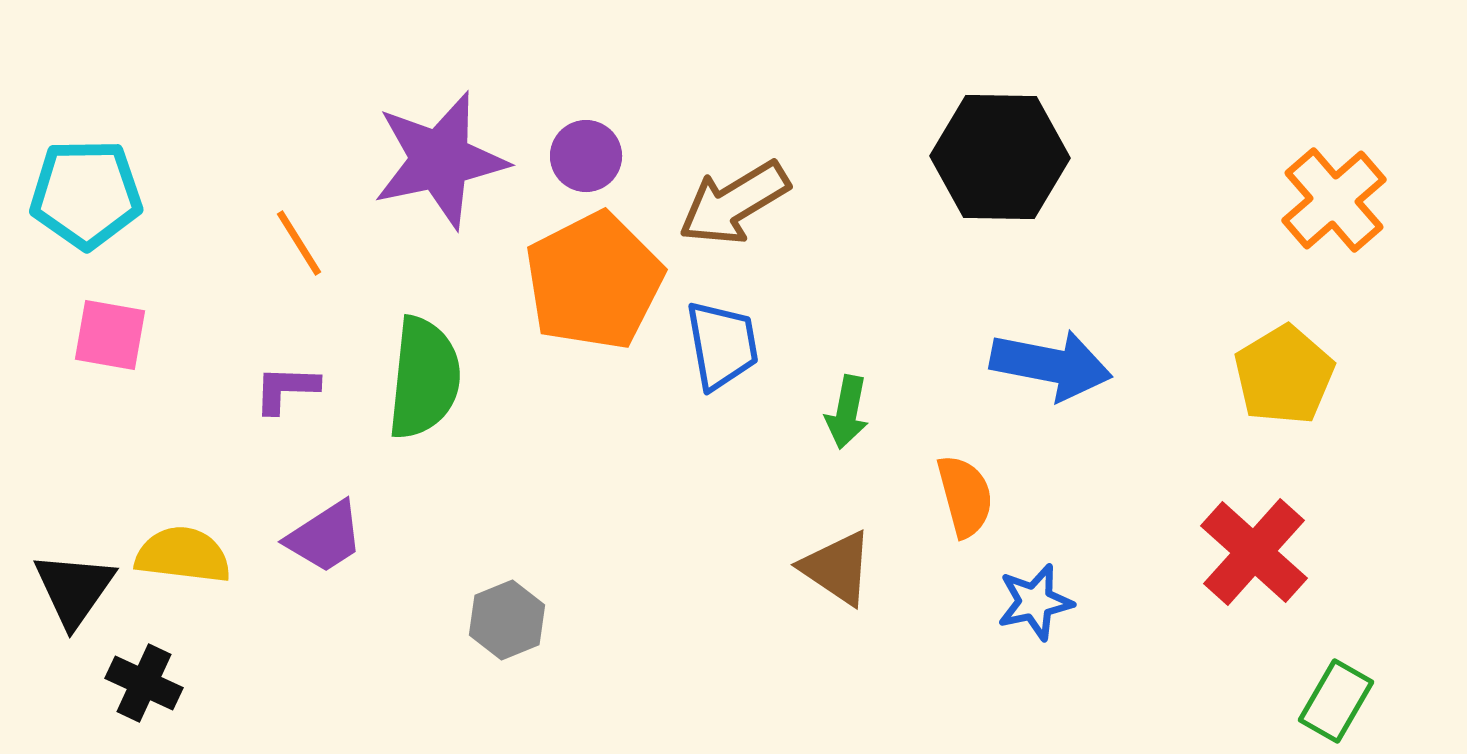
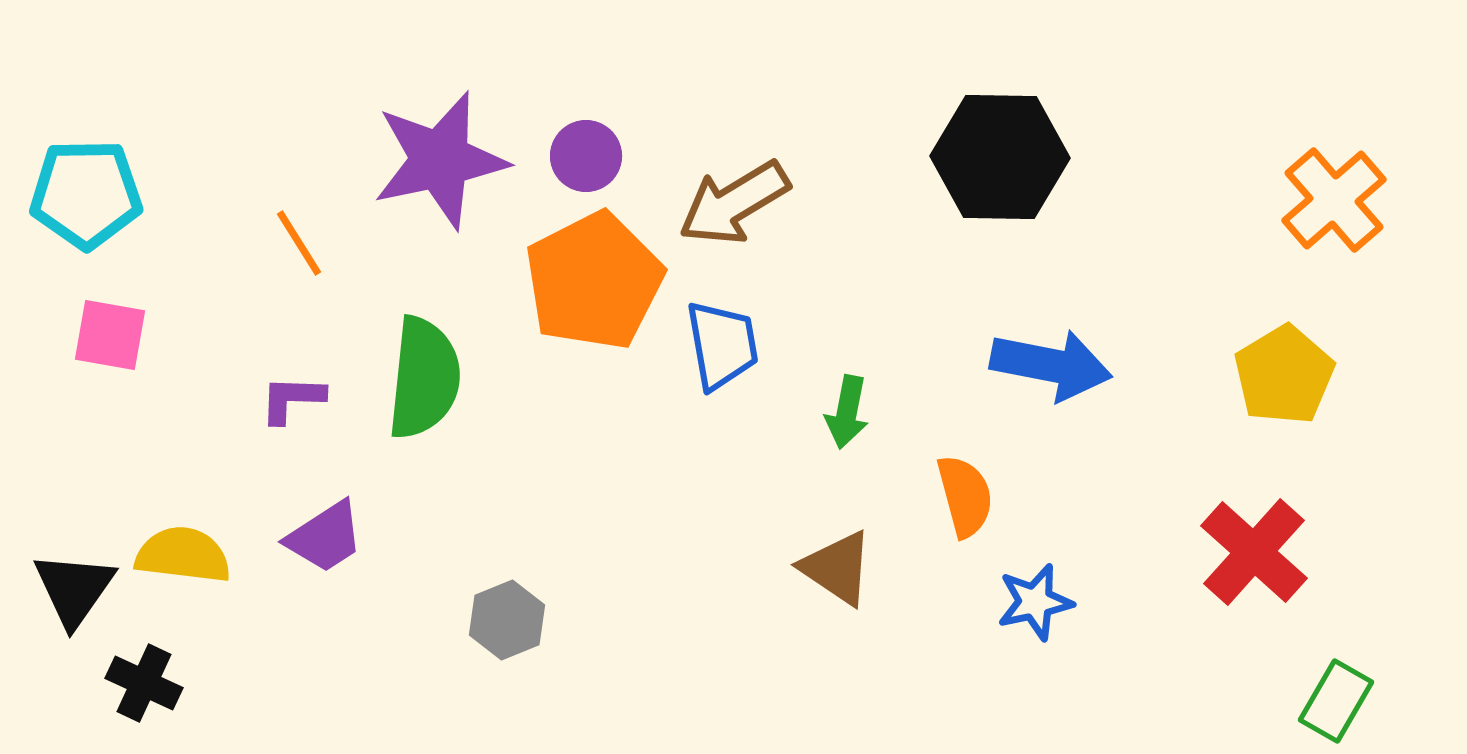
purple L-shape: moved 6 px right, 10 px down
